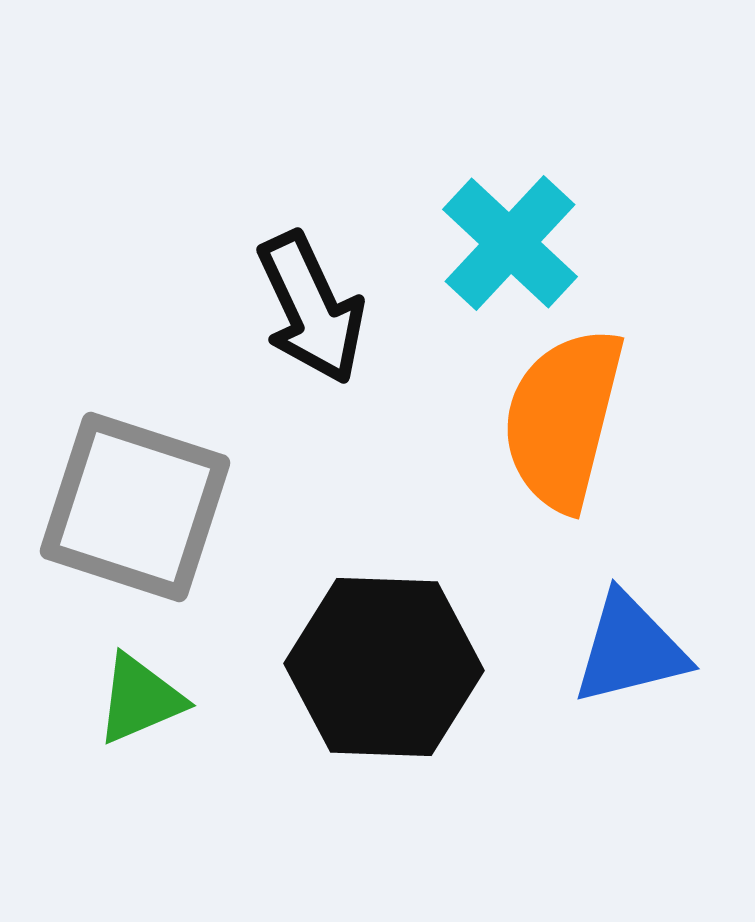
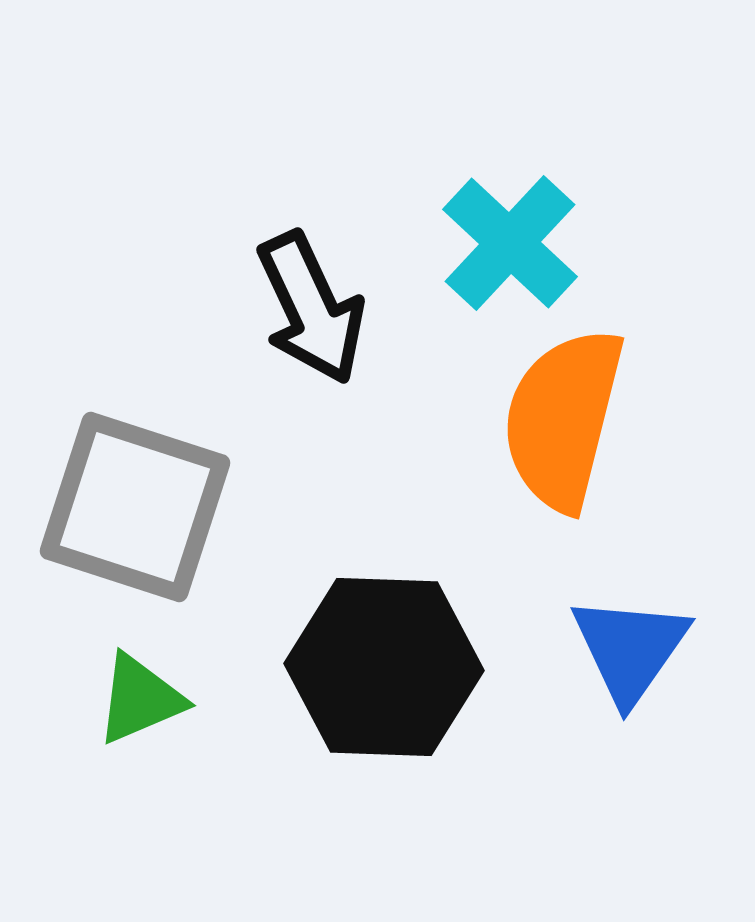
blue triangle: rotated 41 degrees counterclockwise
